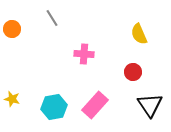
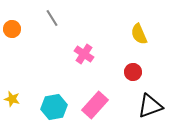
pink cross: rotated 30 degrees clockwise
black triangle: moved 1 px down; rotated 44 degrees clockwise
